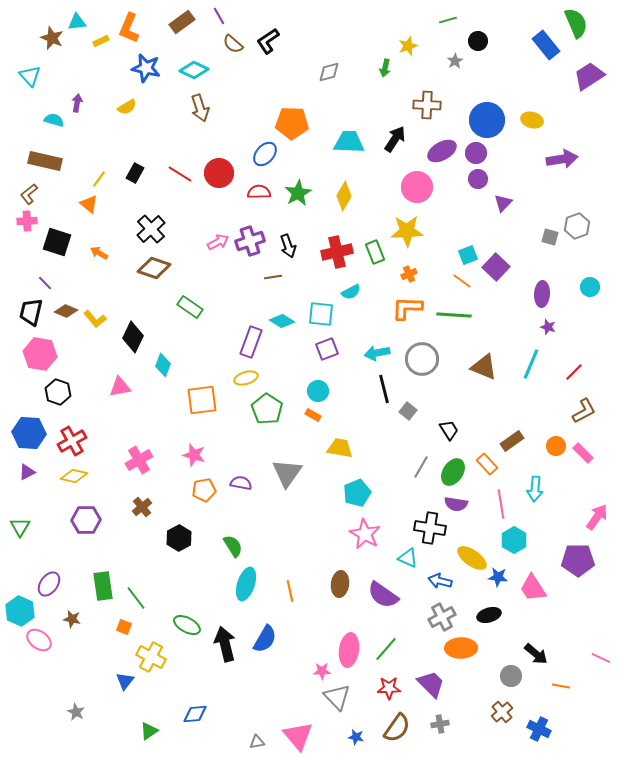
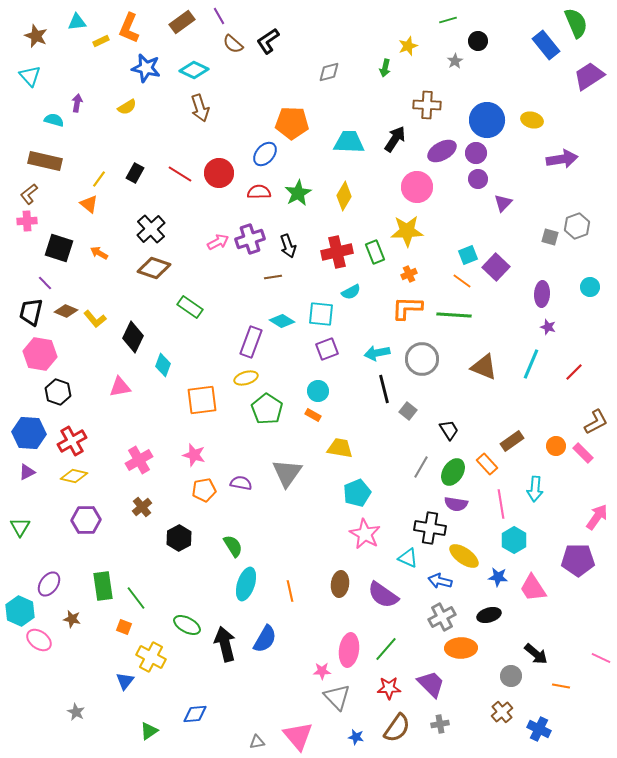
brown star at (52, 38): moved 16 px left, 2 px up
purple cross at (250, 241): moved 2 px up
black square at (57, 242): moved 2 px right, 6 px down
brown L-shape at (584, 411): moved 12 px right, 11 px down
yellow ellipse at (472, 558): moved 8 px left, 2 px up
